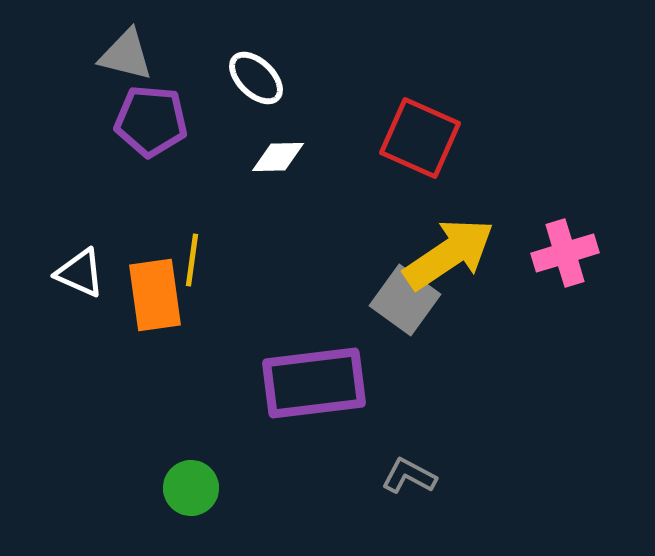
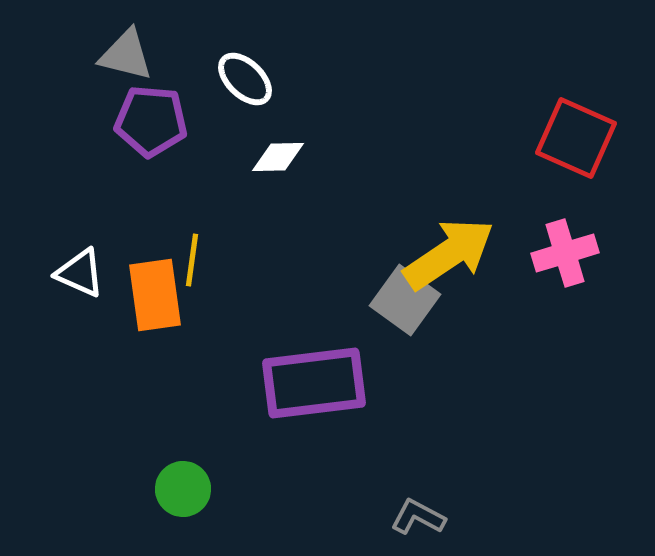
white ellipse: moved 11 px left, 1 px down
red square: moved 156 px right
gray L-shape: moved 9 px right, 41 px down
green circle: moved 8 px left, 1 px down
